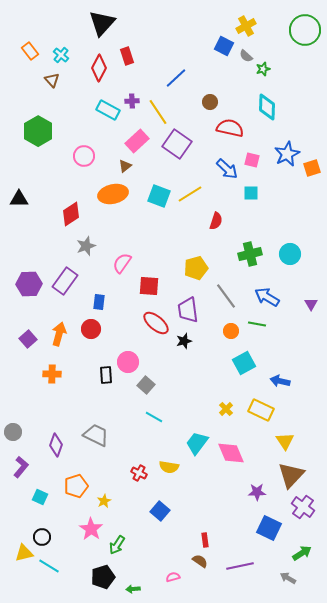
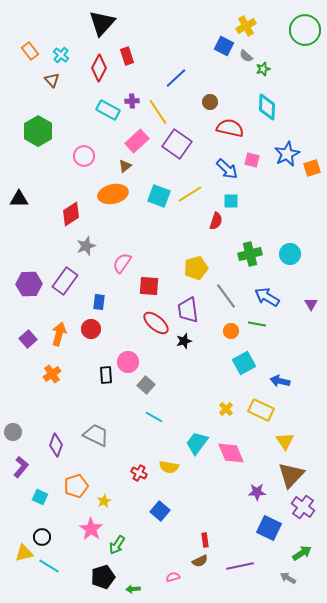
cyan square at (251, 193): moved 20 px left, 8 px down
orange cross at (52, 374): rotated 36 degrees counterclockwise
brown semicircle at (200, 561): rotated 119 degrees clockwise
